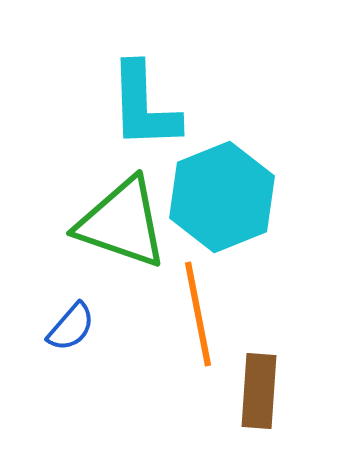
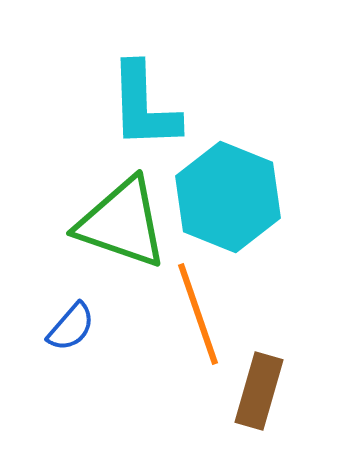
cyan hexagon: moved 6 px right; rotated 16 degrees counterclockwise
orange line: rotated 8 degrees counterclockwise
brown rectangle: rotated 12 degrees clockwise
